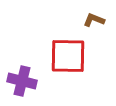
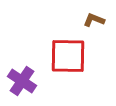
purple cross: rotated 20 degrees clockwise
